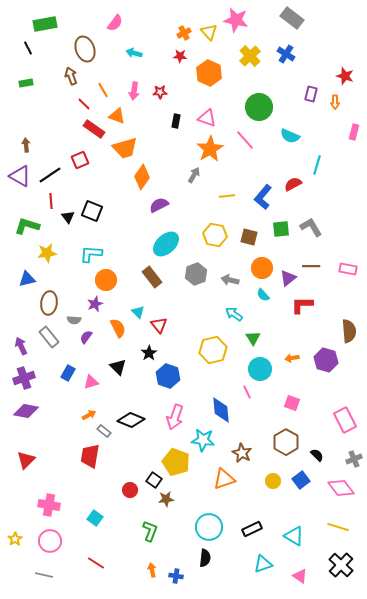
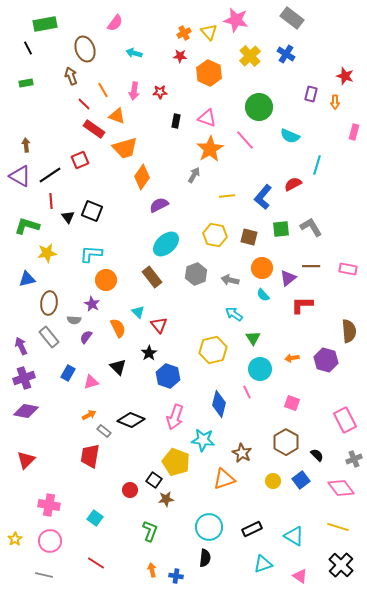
purple star at (95, 304): moved 3 px left; rotated 21 degrees counterclockwise
blue diamond at (221, 410): moved 2 px left, 6 px up; rotated 20 degrees clockwise
